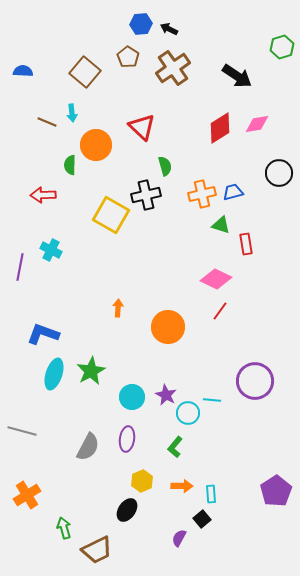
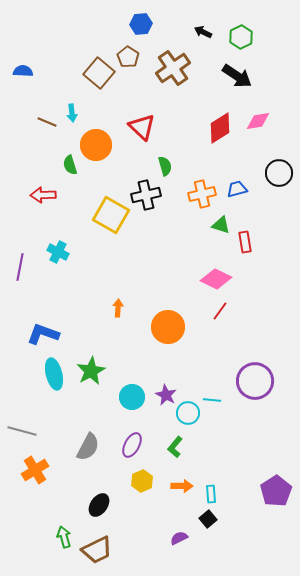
black arrow at (169, 29): moved 34 px right, 3 px down
green hexagon at (282, 47): moved 41 px left, 10 px up; rotated 10 degrees counterclockwise
brown square at (85, 72): moved 14 px right, 1 px down
pink diamond at (257, 124): moved 1 px right, 3 px up
green semicircle at (70, 165): rotated 18 degrees counterclockwise
blue trapezoid at (233, 192): moved 4 px right, 3 px up
red rectangle at (246, 244): moved 1 px left, 2 px up
cyan cross at (51, 250): moved 7 px right, 2 px down
cyan ellipse at (54, 374): rotated 32 degrees counterclockwise
purple ellipse at (127, 439): moved 5 px right, 6 px down; rotated 20 degrees clockwise
orange cross at (27, 495): moved 8 px right, 25 px up
black ellipse at (127, 510): moved 28 px left, 5 px up
black square at (202, 519): moved 6 px right
green arrow at (64, 528): moved 9 px down
purple semicircle at (179, 538): rotated 36 degrees clockwise
